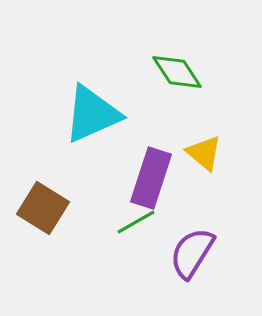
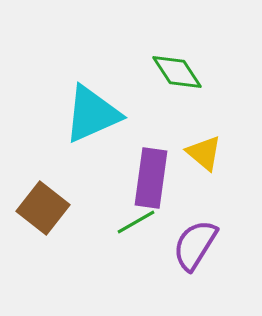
purple rectangle: rotated 10 degrees counterclockwise
brown square: rotated 6 degrees clockwise
purple semicircle: moved 3 px right, 8 px up
